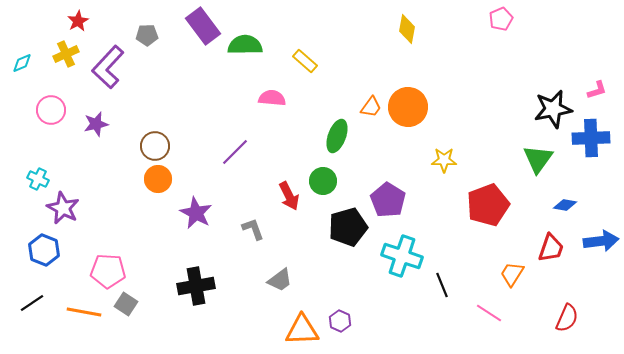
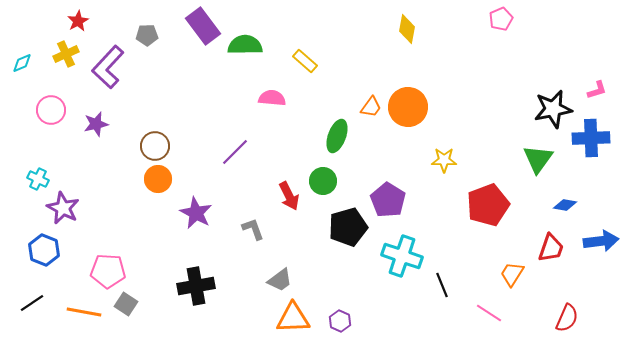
orange triangle at (302, 330): moved 9 px left, 12 px up
